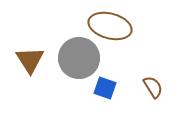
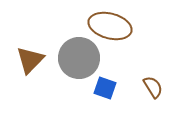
brown triangle: rotated 16 degrees clockwise
